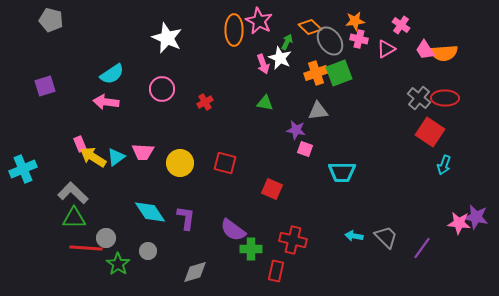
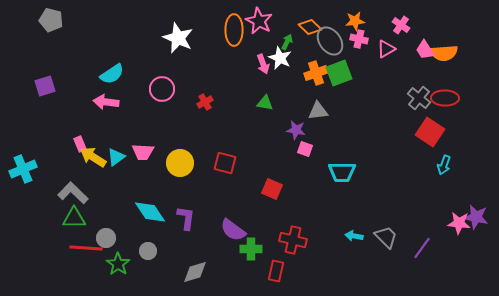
white star at (167, 38): moved 11 px right
